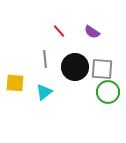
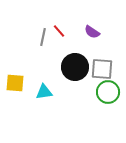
gray line: moved 2 px left, 22 px up; rotated 18 degrees clockwise
cyan triangle: rotated 30 degrees clockwise
